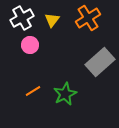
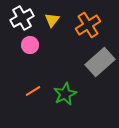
orange cross: moved 7 px down
